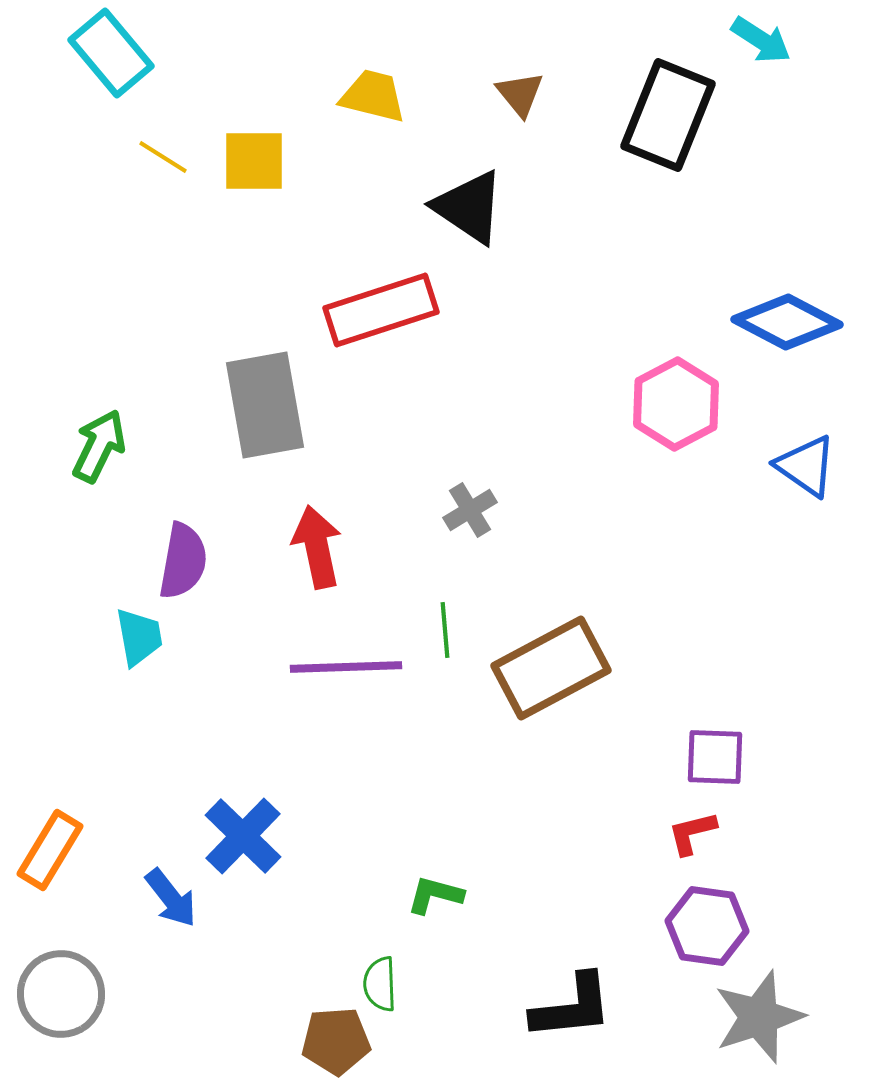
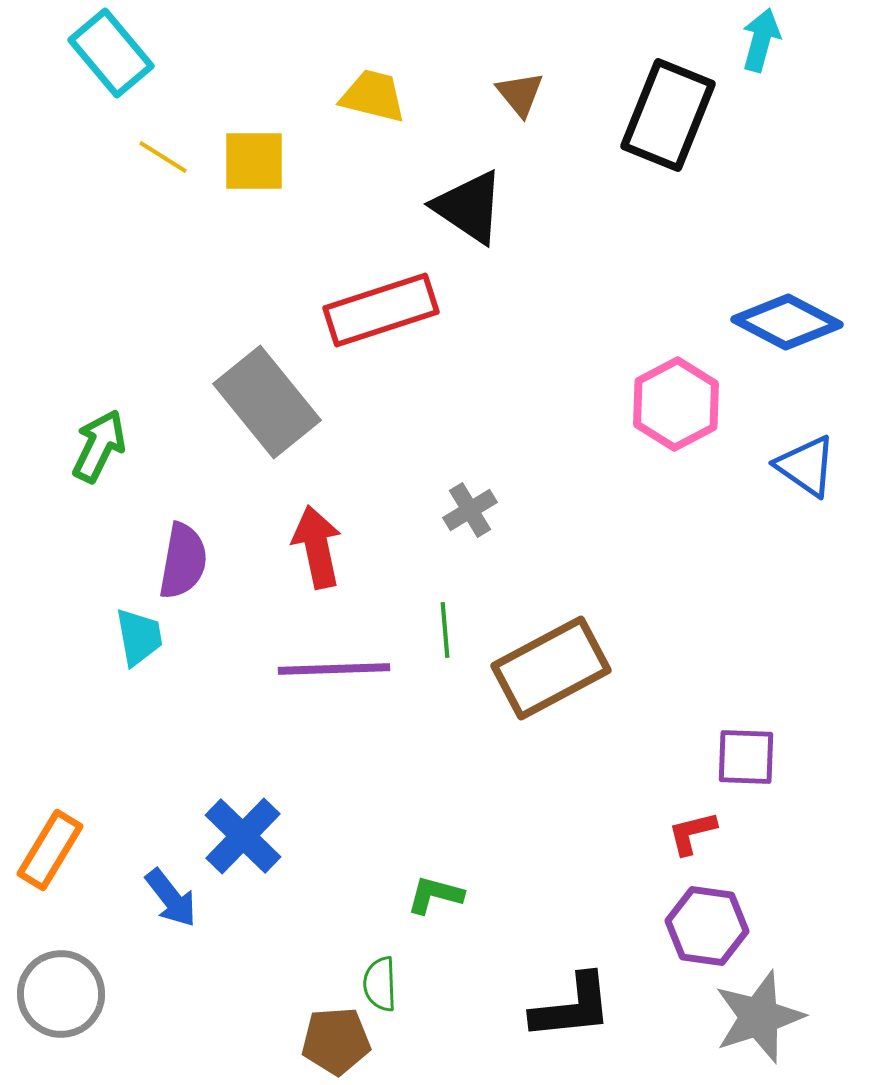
cyan arrow: rotated 108 degrees counterclockwise
gray rectangle: moved 2 px right, 3 px up; rotated 29 degrees counterclockwise
purple line: moved 12 px left, 2 px down
purple square: moved 31 px right
